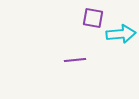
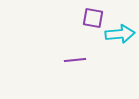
cyan arrow: moved 1 px left
